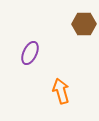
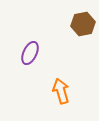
brown hexagon: moved 1 px left; rotated 10 degrees counterclockwise
